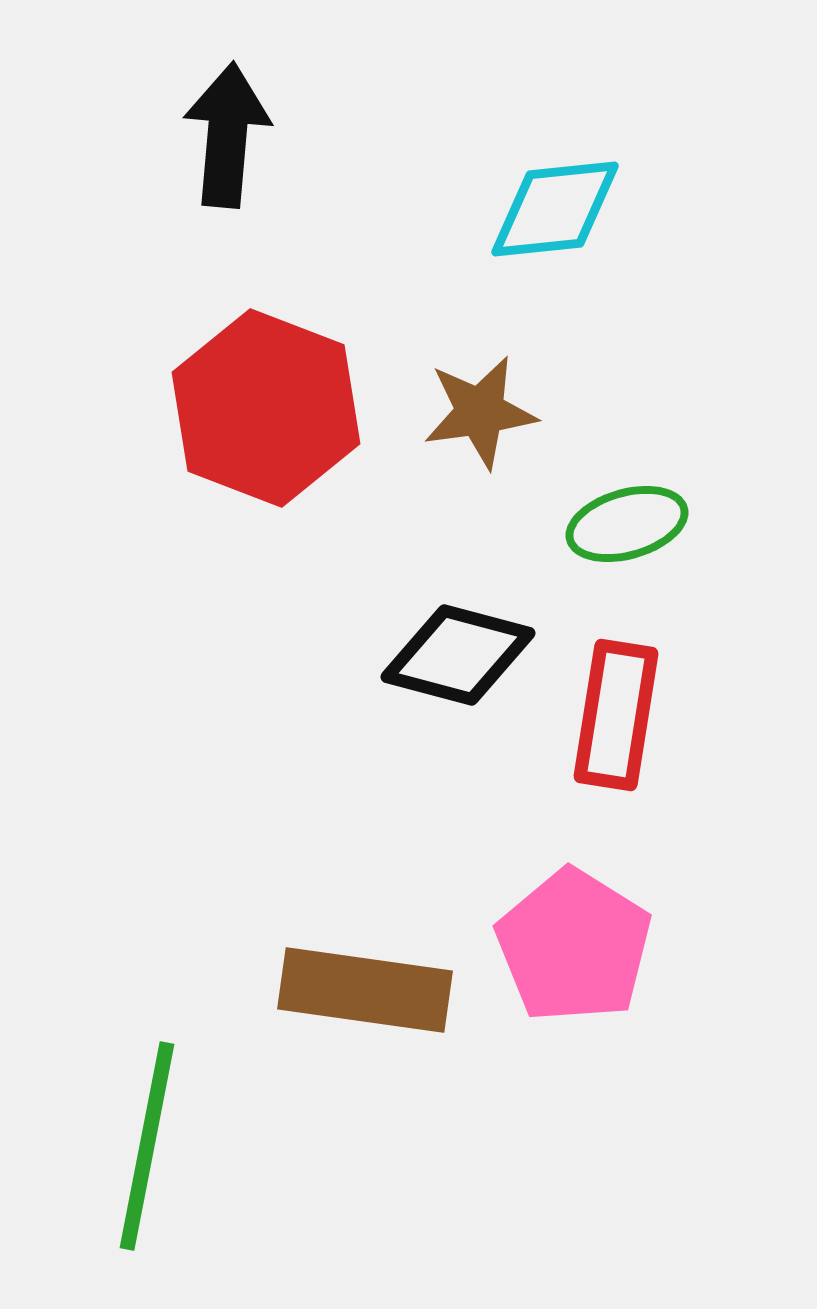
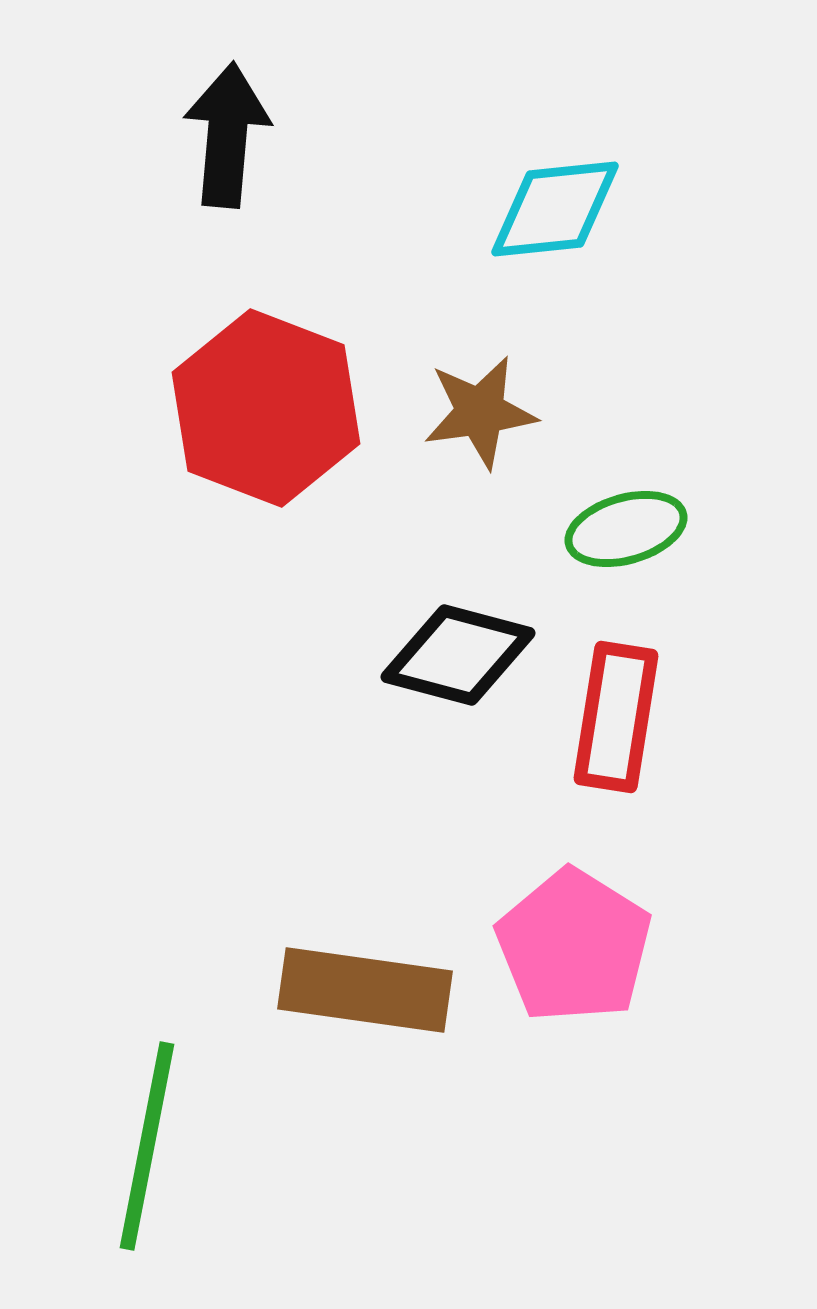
green ellipse: moved 1 px left, 5 px down
red rectangle: moved 2 px down
